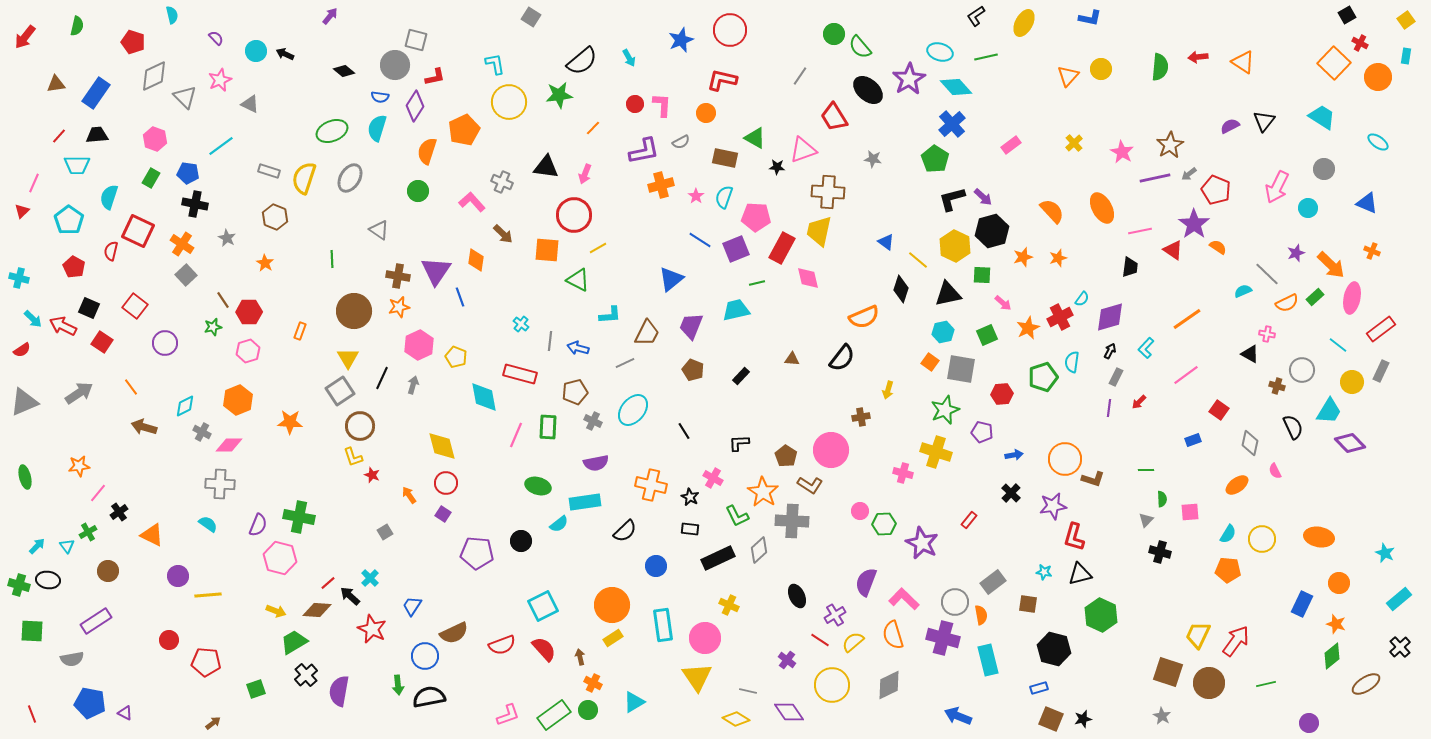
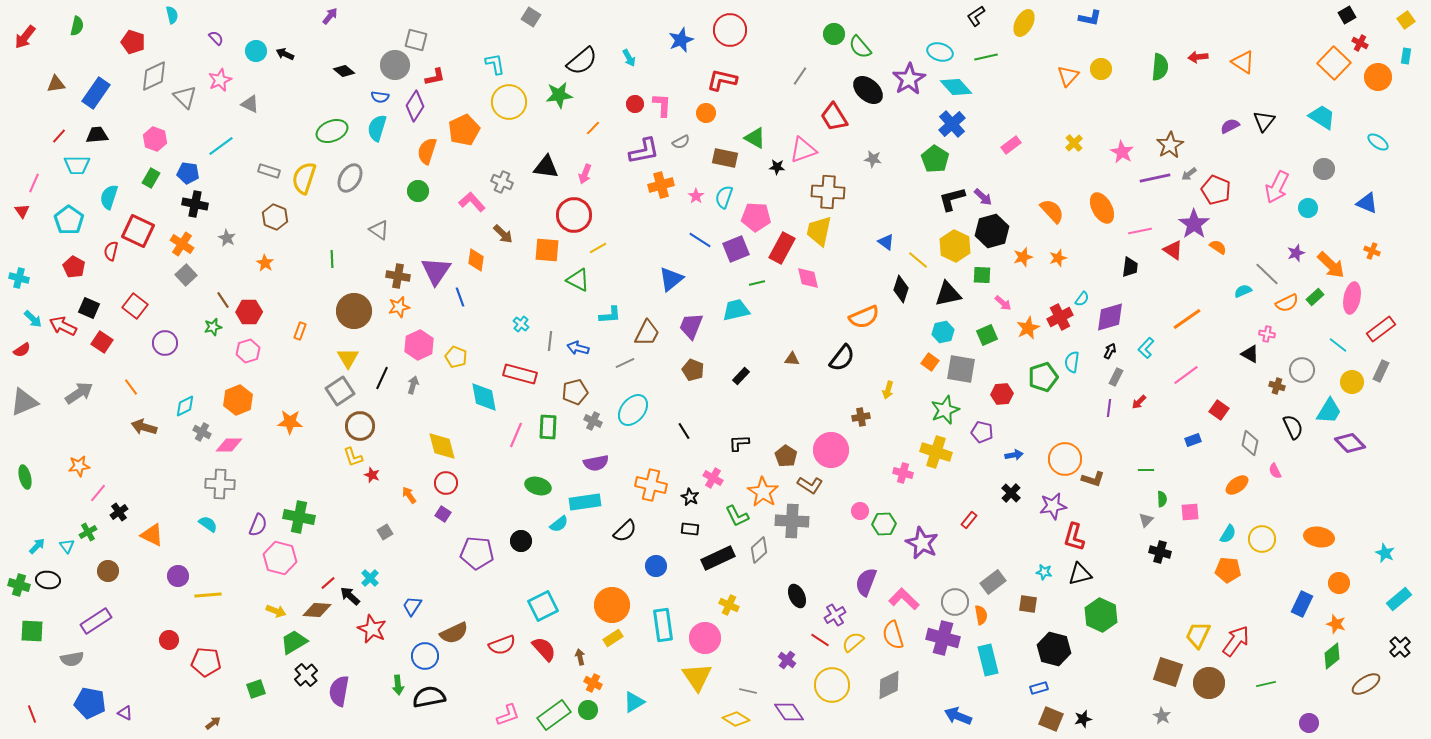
red triangle at (22, 211): rotated 21 degrees counterclockwise
